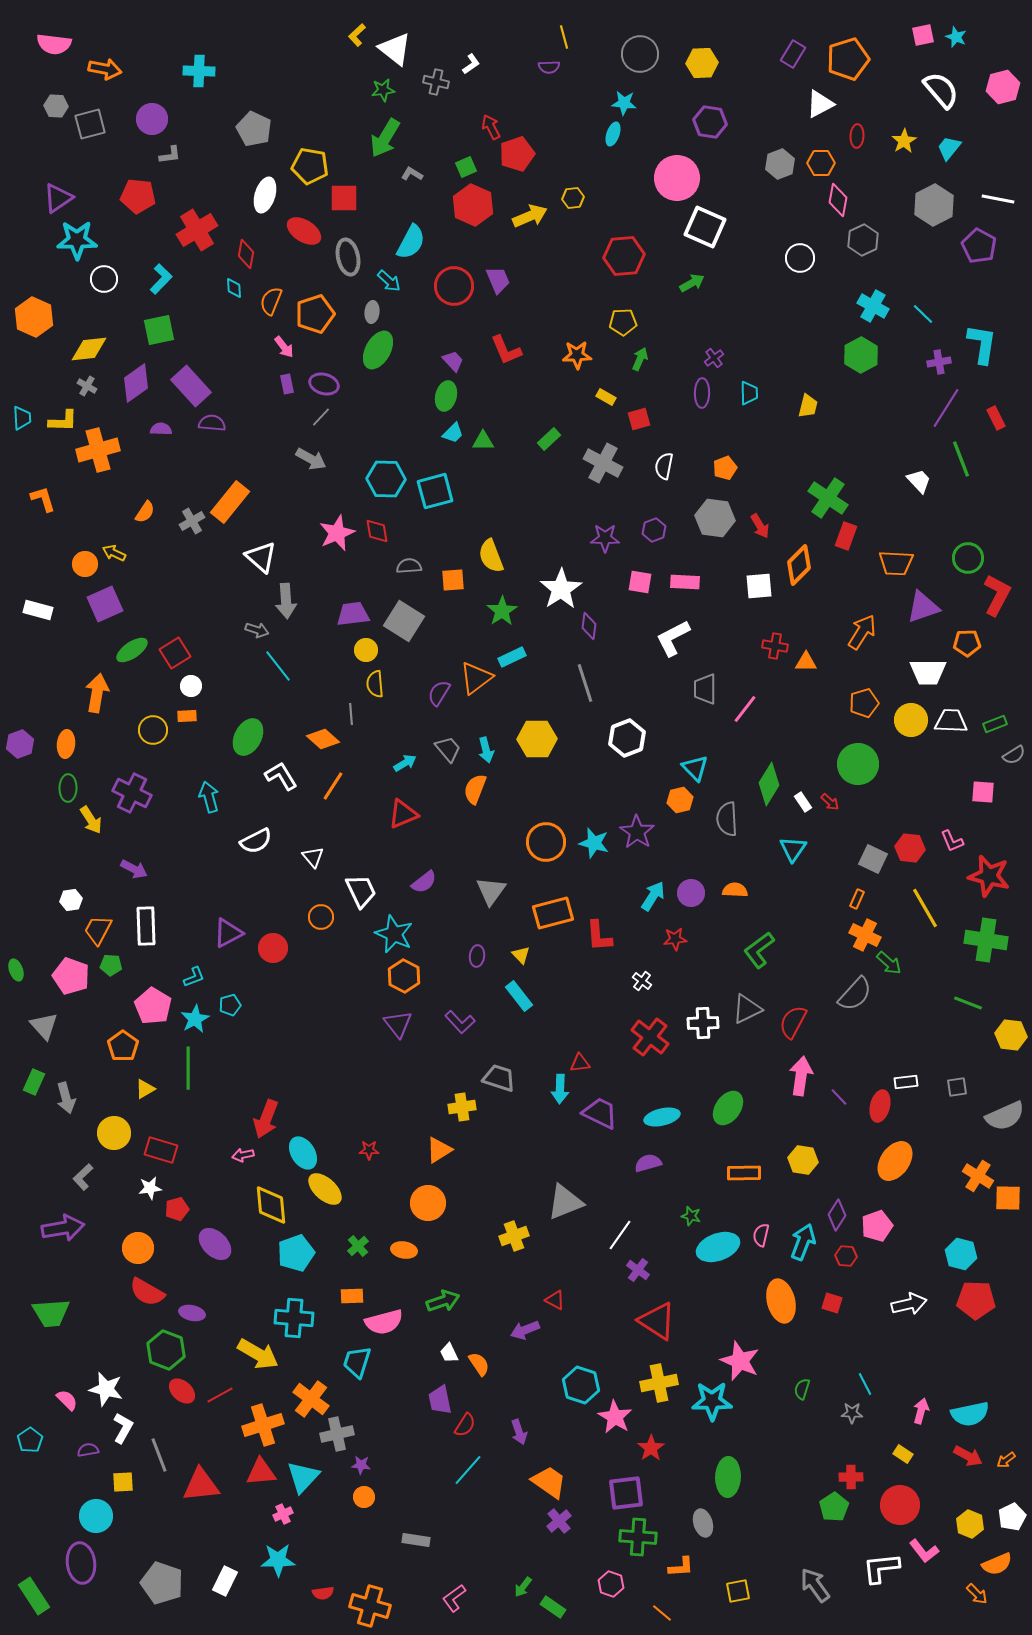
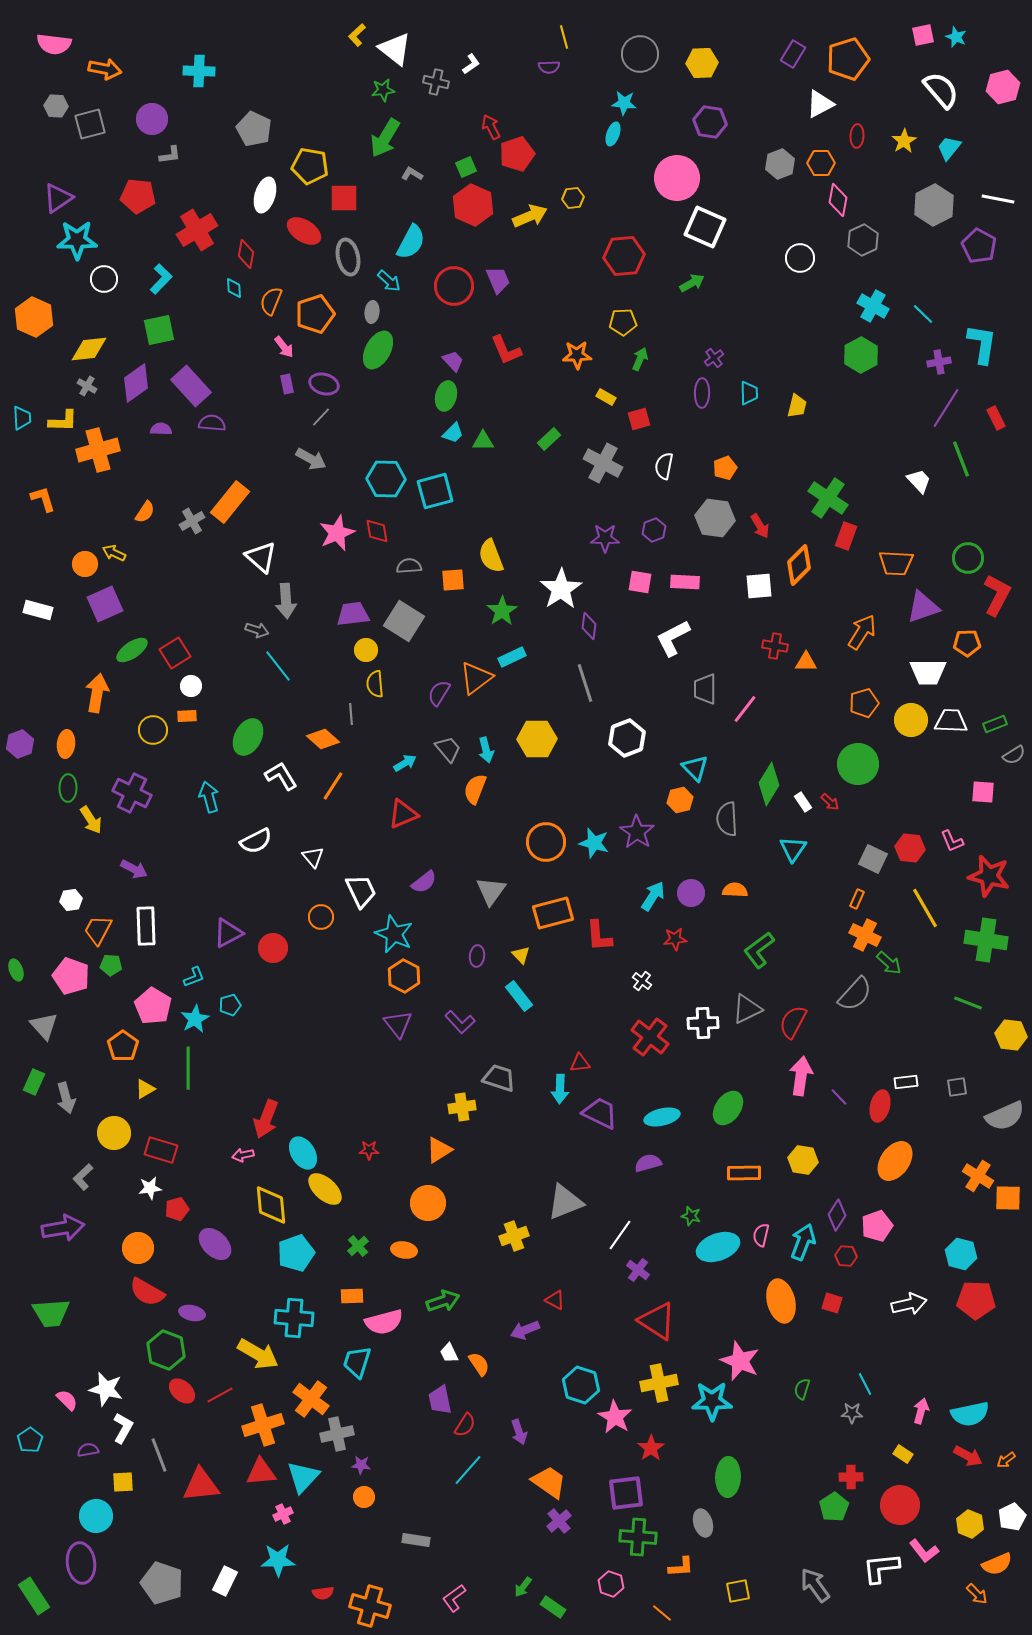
yellow trapezoid at (808, 406): moved 11 px left
